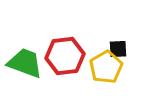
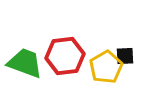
black square: moved 7 px right, 7 px down
